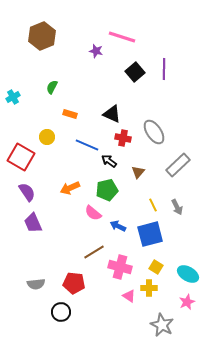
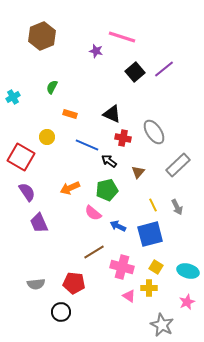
purple line: rotated 50 degrees clockwise
purple trapezoid: moved 6 px right
pink cross: moved 2 px right
cyan ellipse: moved 3 px up; rotated 15 degrees counterclockwise
